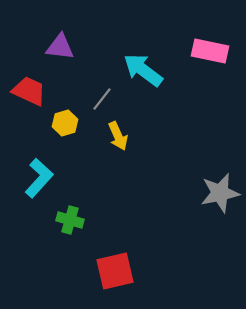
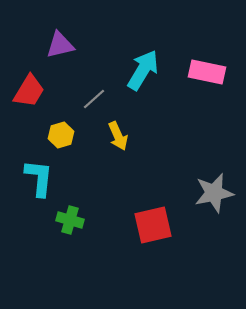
purple triangle: moved 2 px up; rotated 20 degrees counterclockwise
pink rectangle: moved 3 px left, 21 px down
cyan arrow: rotated 84 degrees clockwise
red trapezoid: rotated 96 degrees clockwise
gray line: moved 8 px left; rotated 10 degrees clockwise
yellow hexagon: moved 4 px left, 12 px down
cyan L-shape: rotated 36 degrees counterclockwise
gray star: moved 6 px left
red square: moved 38 px right, 46 px up
